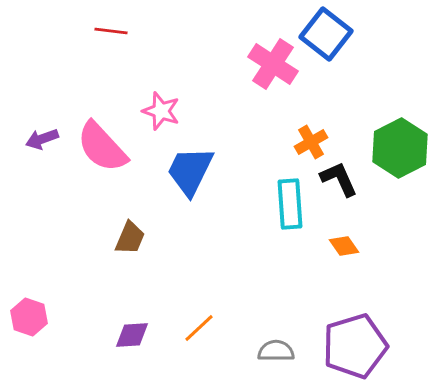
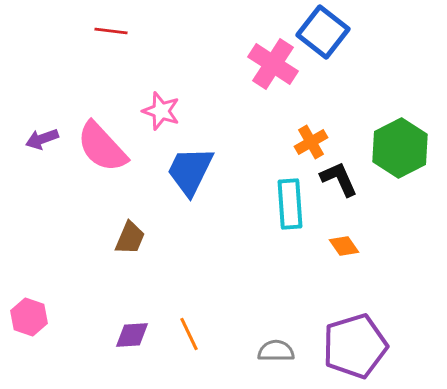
blue square: moved 3 px left, 2 px up
orange line: moved 10 px left, 6 px down; rotated 72 degrees counterclockwise
